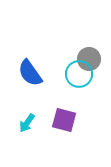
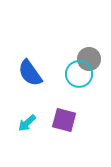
cyan arrow: rotated 12 degrees clockwise
